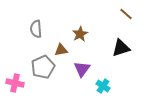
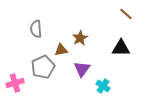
brown star: moved 4 px down
black triangle: rotated 18 degrees clockwise
pink cross: rotated 30 degrees counterclockwise
